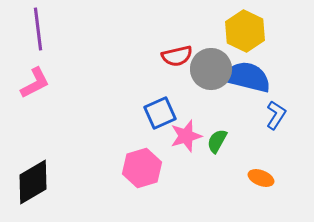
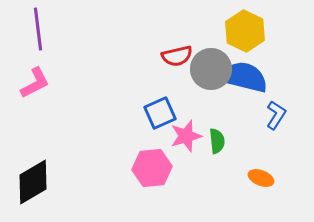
blue semicircle: moved 3 px left
green semicircle: rotated 145 degrees clockwise
pink hexagon: moved 10 px right; rotated 12 degrees clockwise
